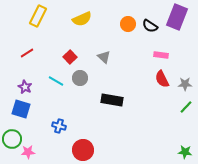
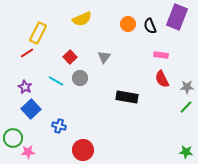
yellow rectangle: moved 17 px down
black semicircle: rotated 35 degrees clockwise
gray triangle: rotated 24 degrees clockwise
gray star: moved 2 px right, 3 px down
black rectangle: moved 15 px right, 3 px up
blue square: moved 10 px right; rotated 30 degrees clockwise
green circle: moved 1 px right, 1 px up
green star: moved 1 px right
